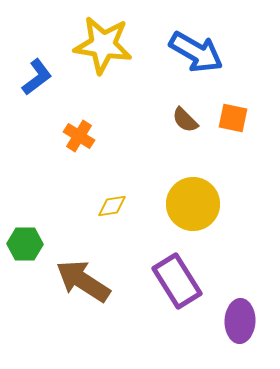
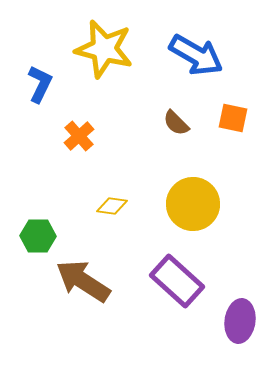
yellow star: moved 1 px right, 4 px down; rotated 6 degrees clockwise
blue arrow: moved 3 px down
blue L-shape: moved 3 px right, 7 px down; rotated 27 degrees counterclockwise
brown semicircle: moved 9 px left, 3 px down
orange cross: rotated 16 degrees clockwise
yellow diamond: rotated 16 degrees clockwise
green hexagon: moved 13 px right, 8 px up
purple rectangle: rotated 16 degrees counterclockwise
purple ellipse: rotated 6 degrees clockwise
